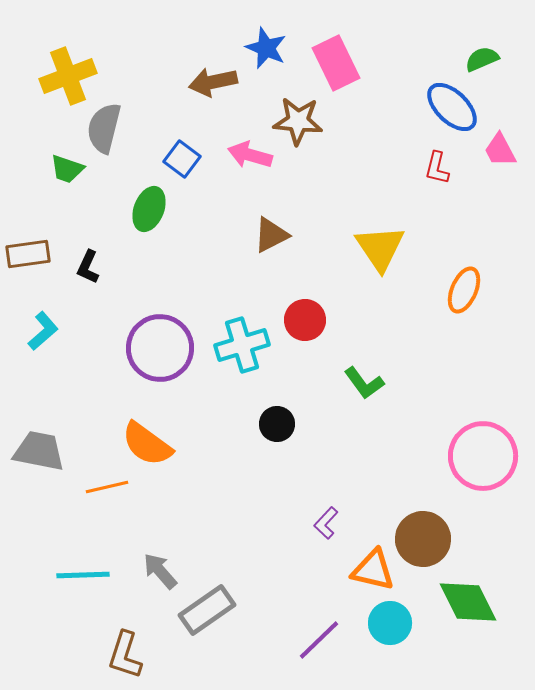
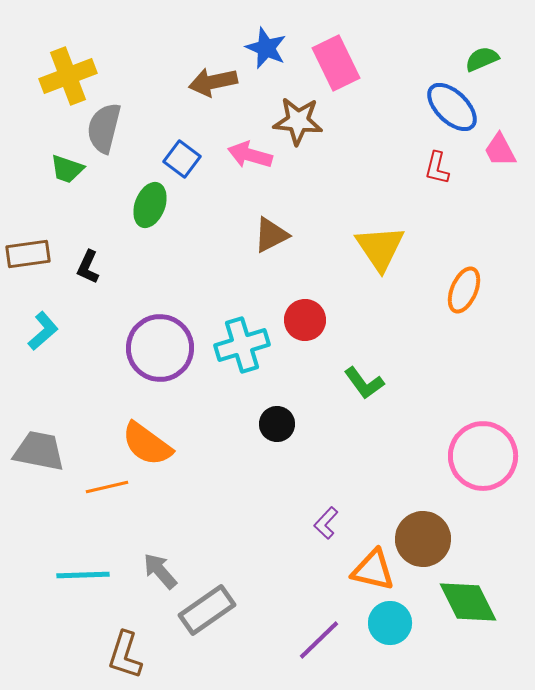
green ellipse: moved 1 px right, 4 px up
